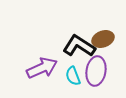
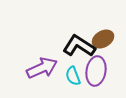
brown ellipse: rotated 10 degrees counterclockwise
